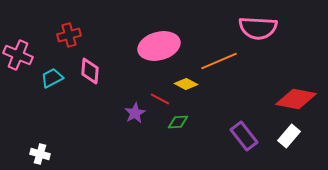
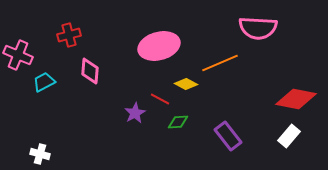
orange line: moved 1 px right, 2 px down
cyan trapezoid: moved 8 px left, 4 px down
purple rectangle: moved 16 px left
